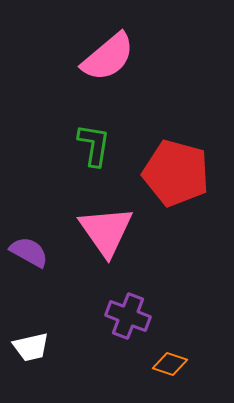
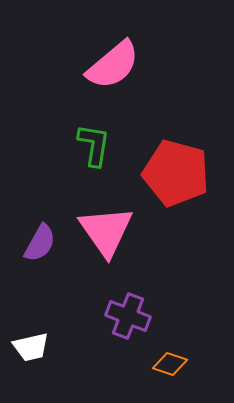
pink semicircle: moved 5 px right, 8 px down
purple semicircle: moved 11 px right, 9 px up; rotated 90 degrees clockwise
